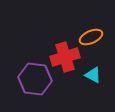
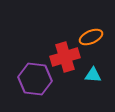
cyan triangle: rotated 24 degrees counterclockwise
